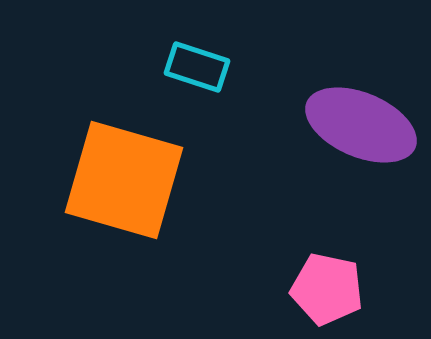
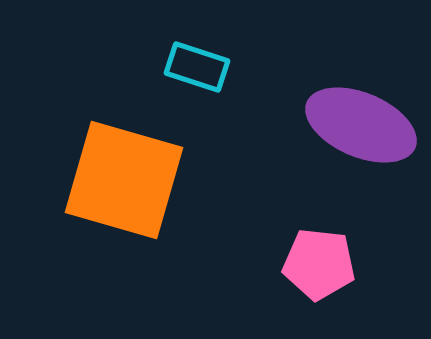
pink pentagon: moved 8 px left, 25 px up; rotated 6 degrees counterclockwise
